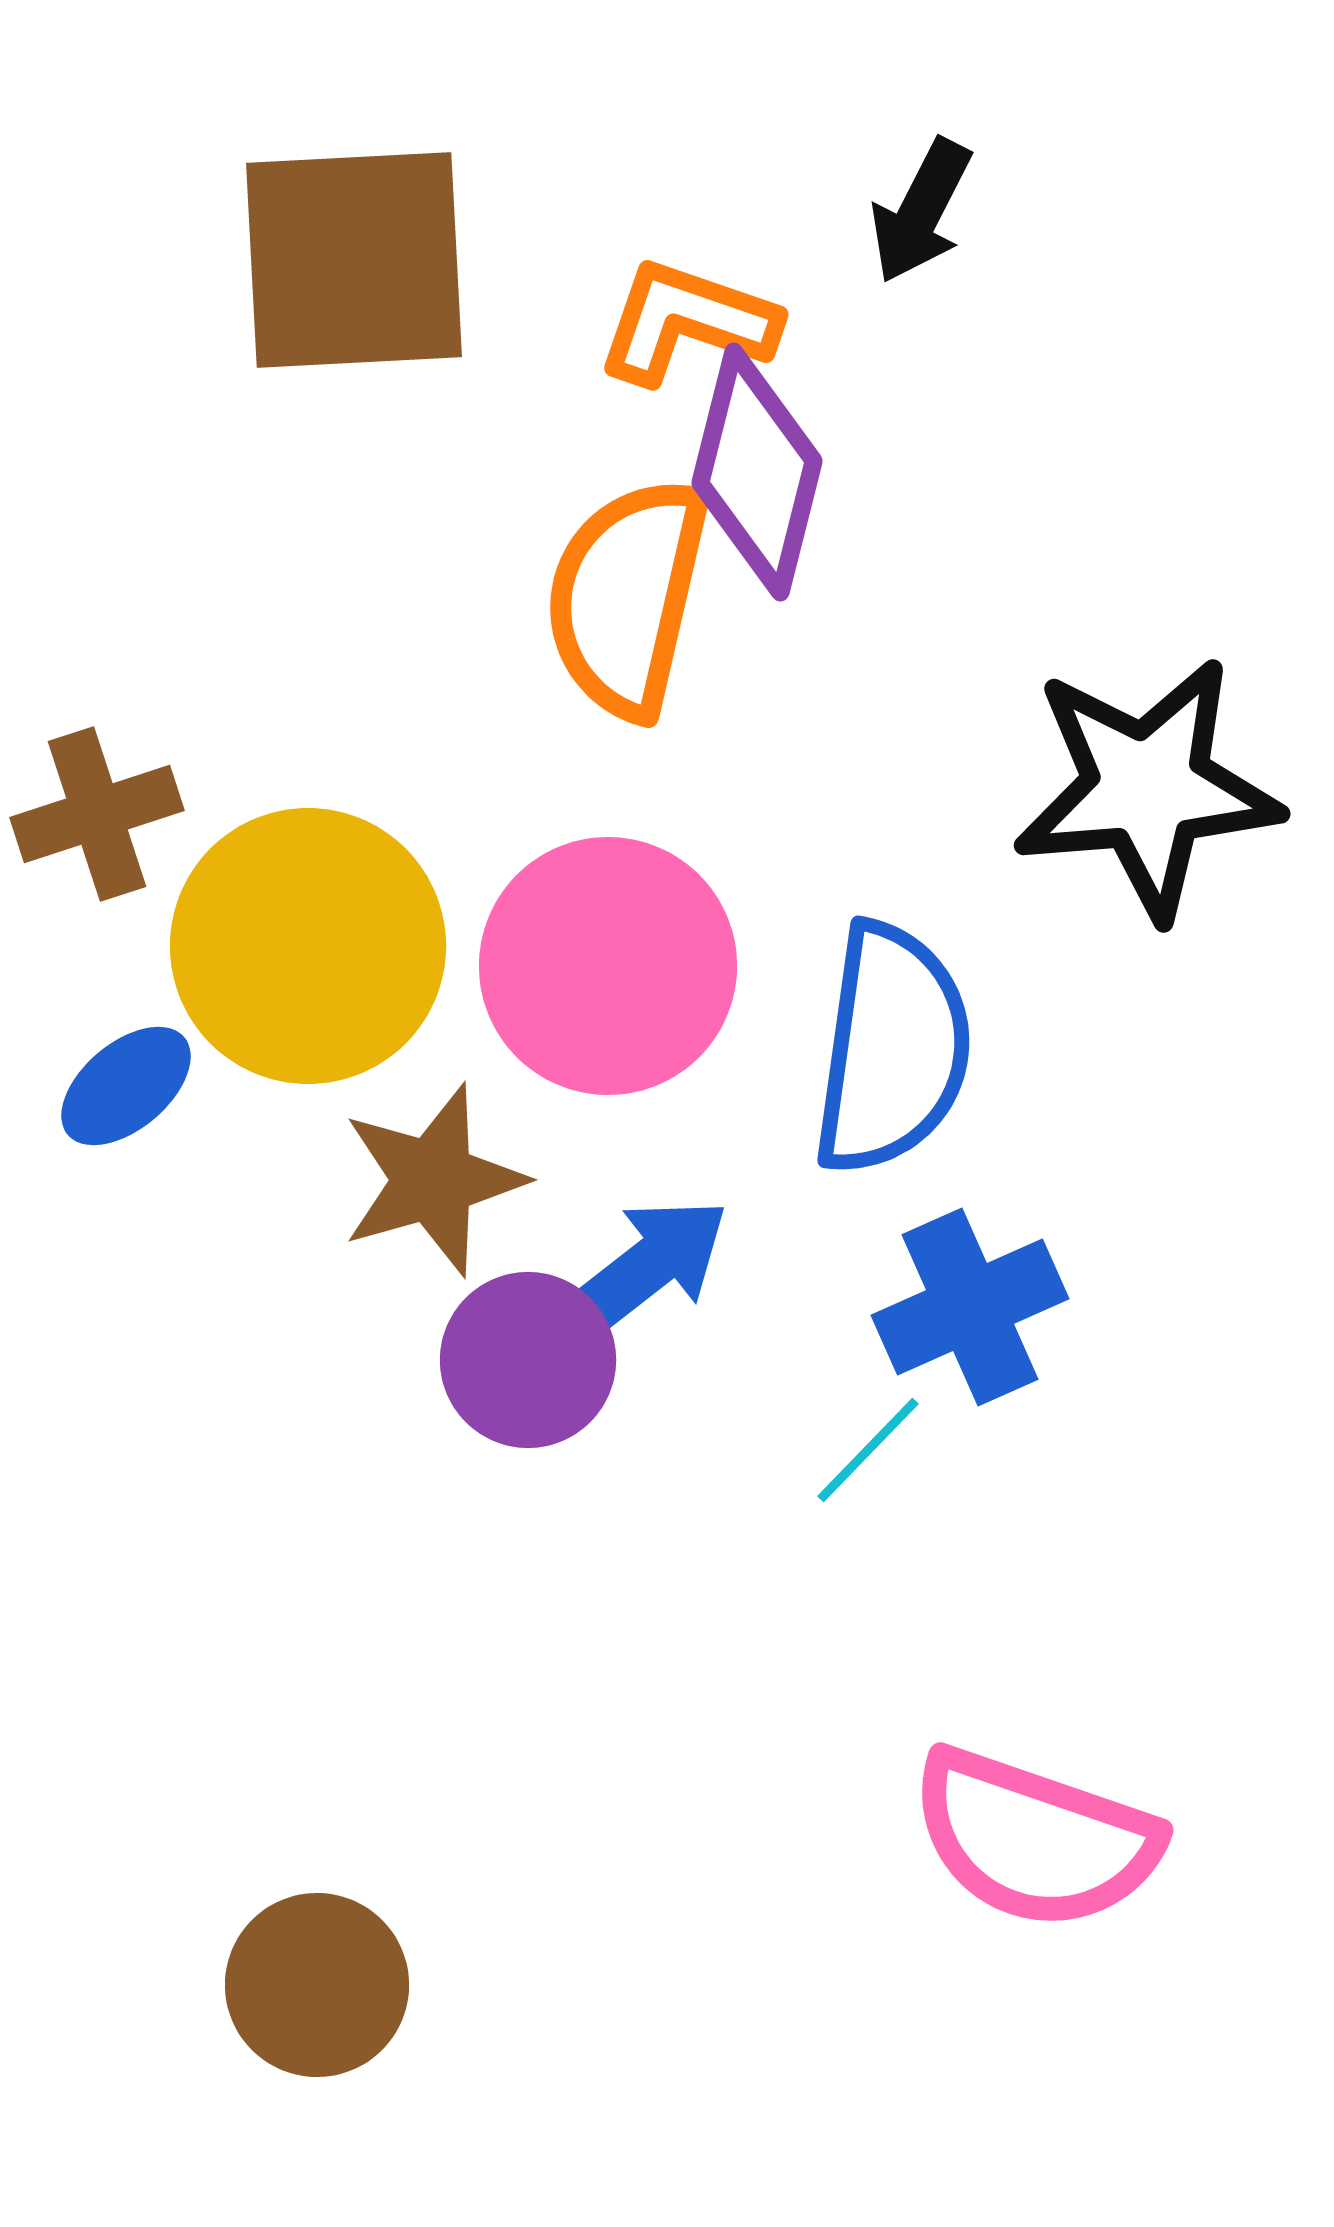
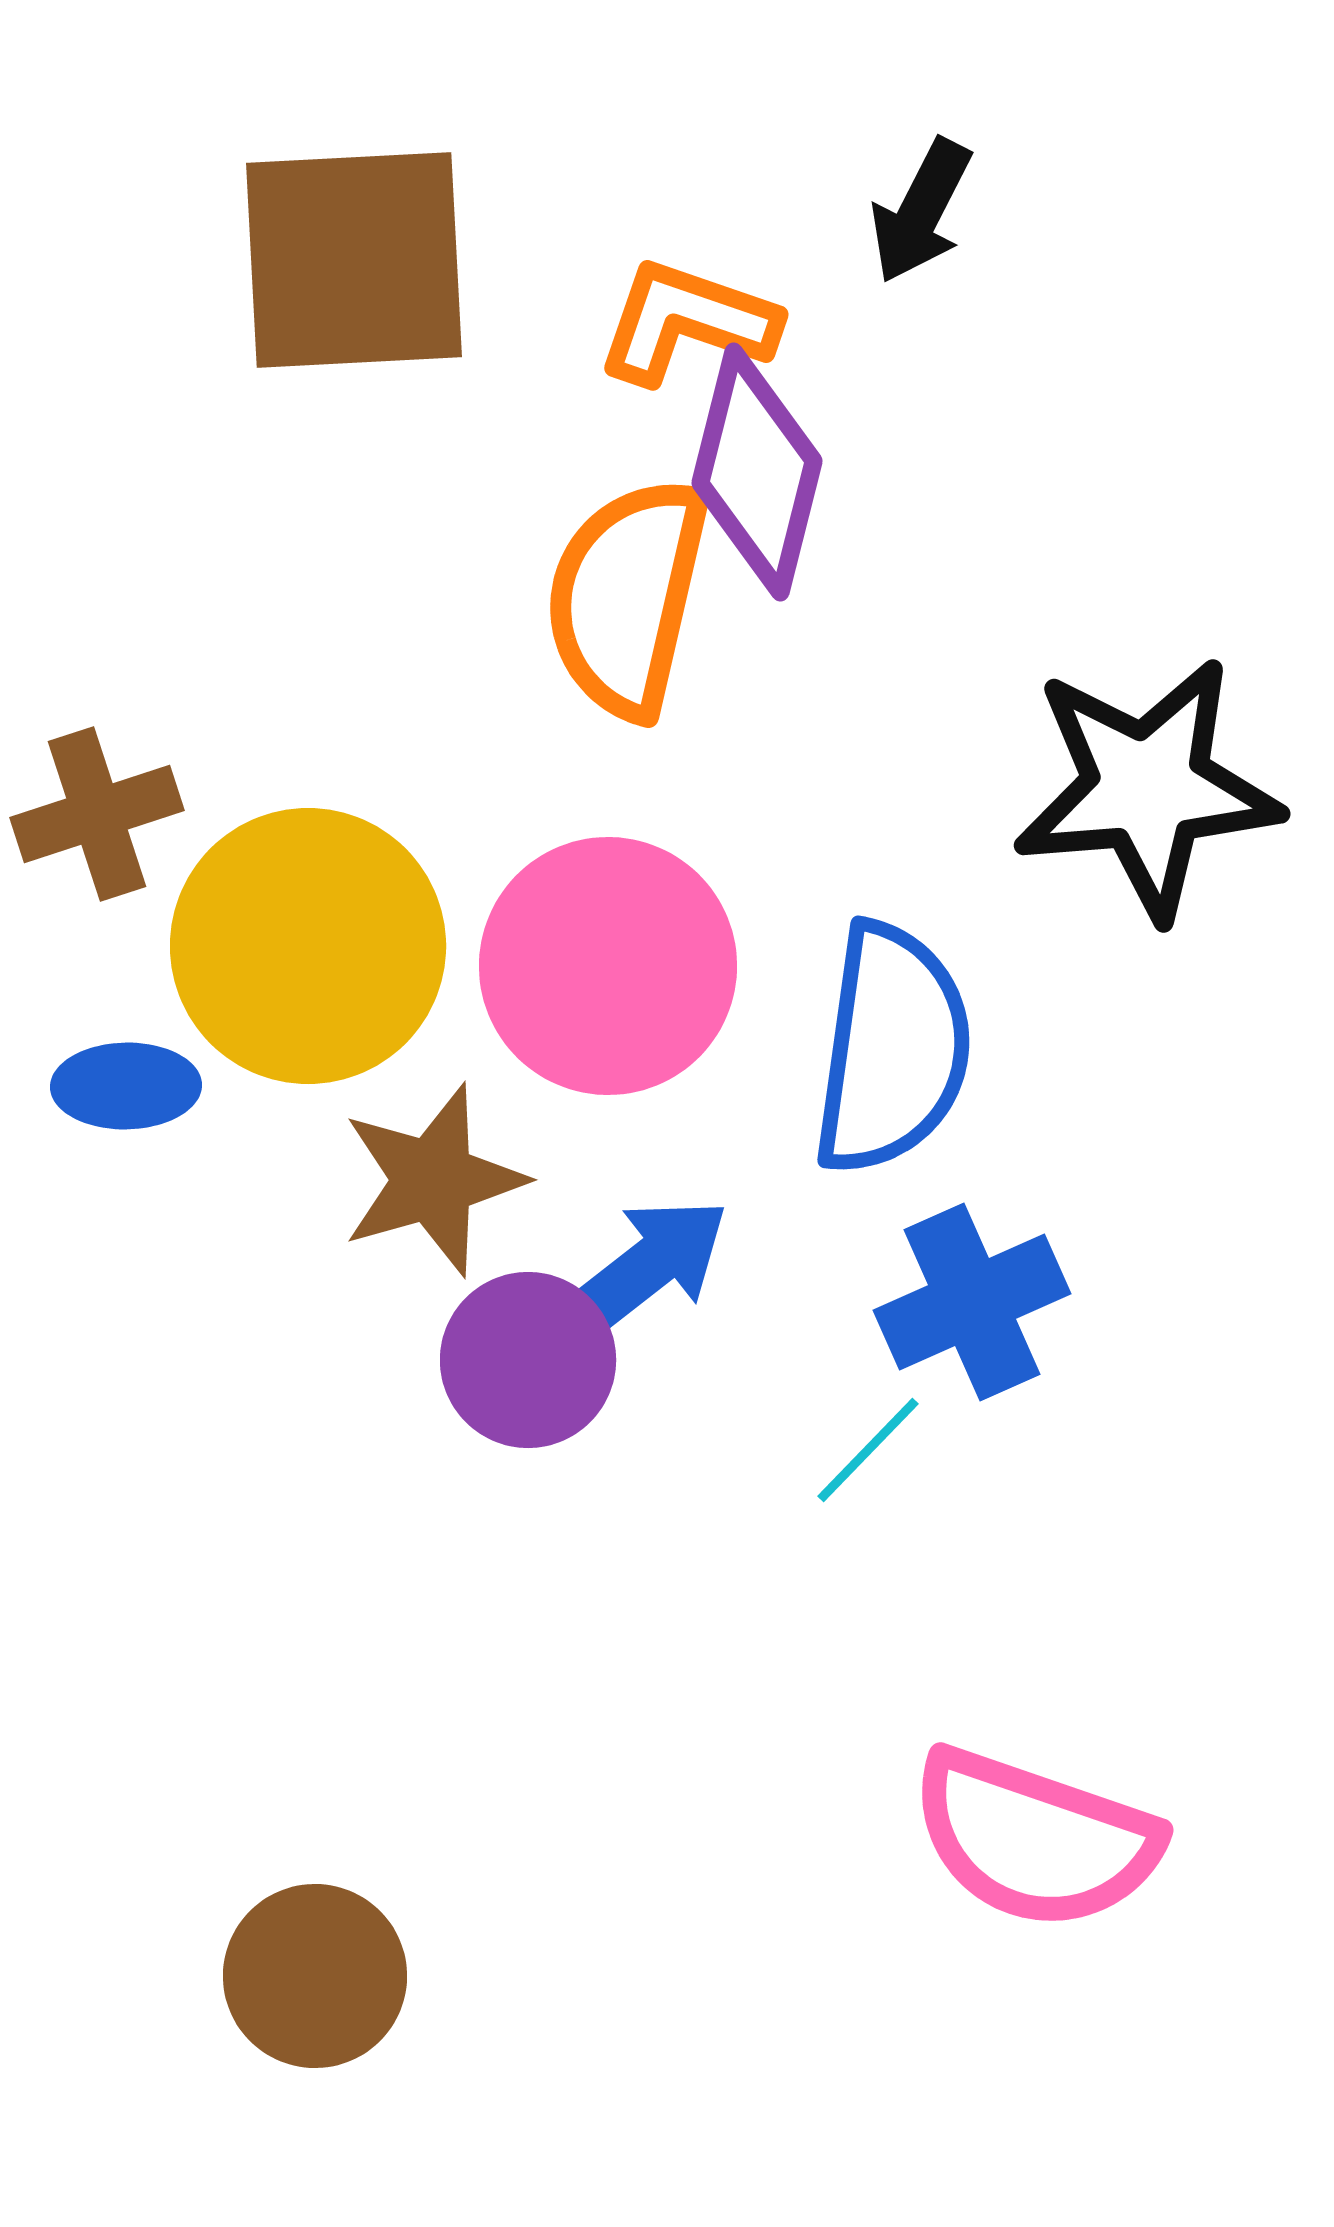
blue ellipse: rotated 39 degrees clockwise
blue cross: moved 2 px right, 5 px up
brown circle: moved 2 px left, 9 px up
